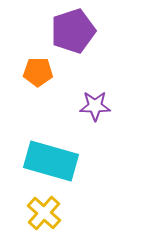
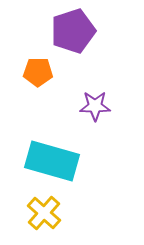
cyan rectangle: moved 1 px right
